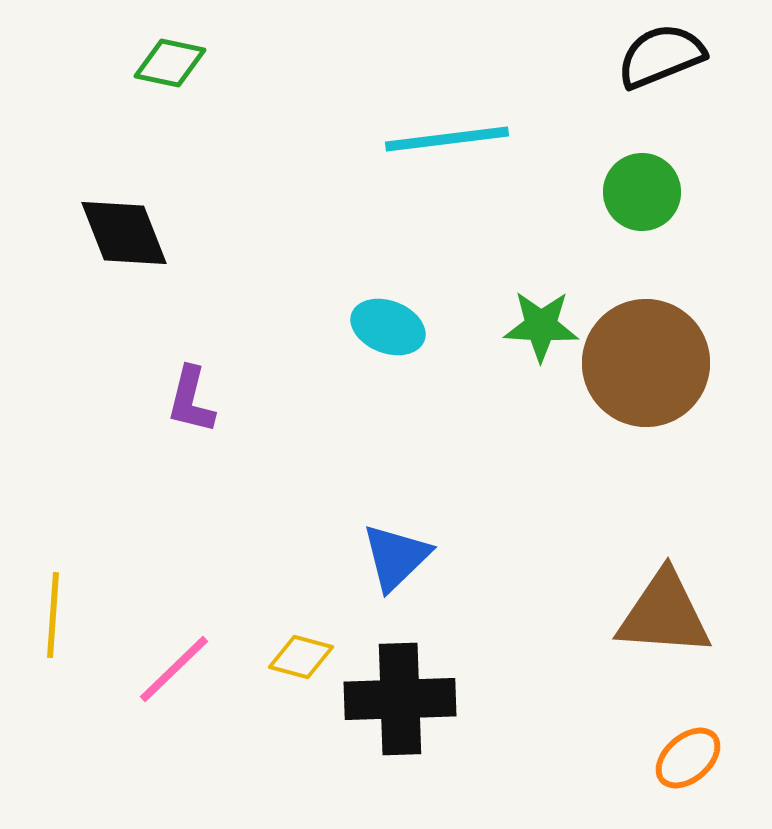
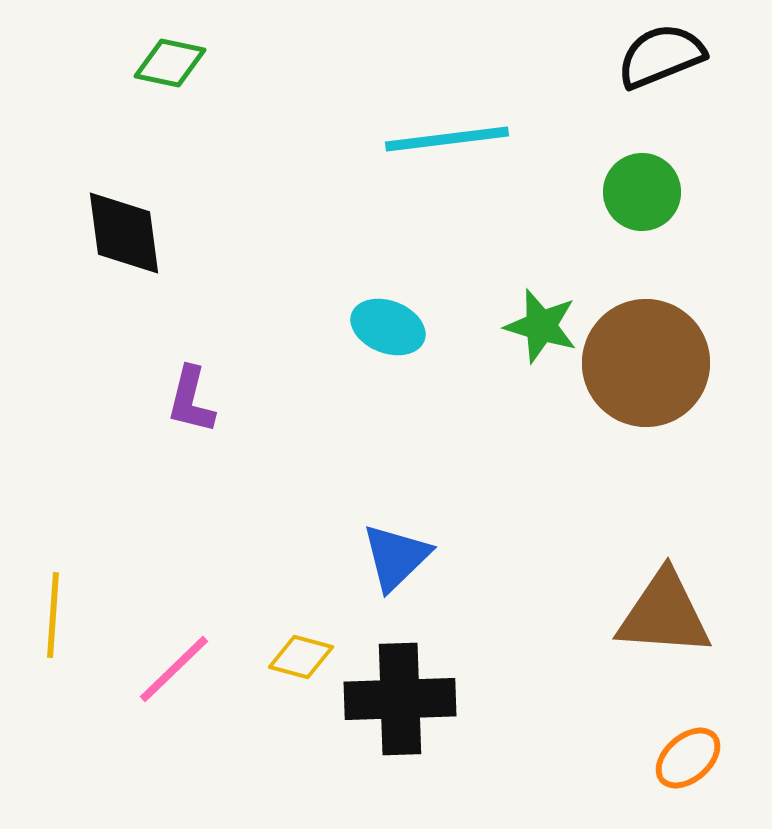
black diamond: rotated 14 degrees clockwise
green star: rotated 14 degrees clockwise
